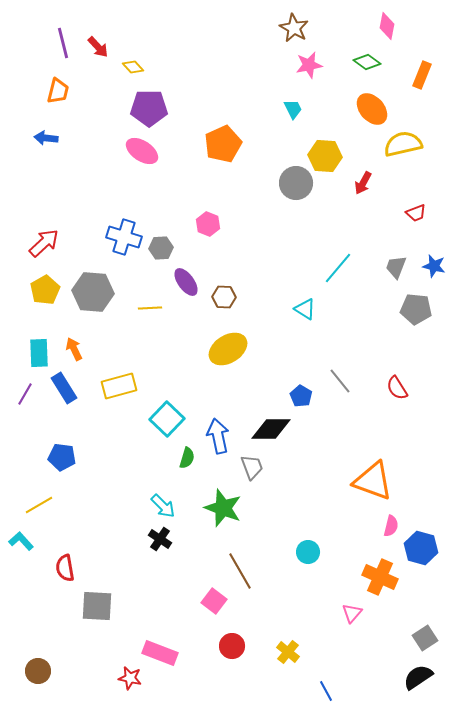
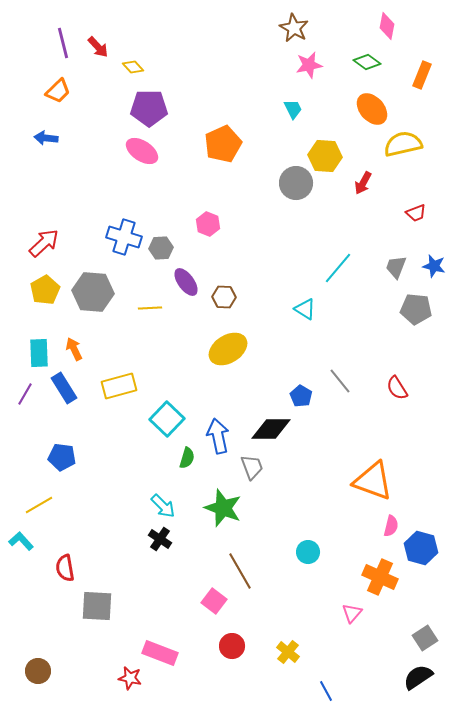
orange trapezoid at (58, 91): rotated 32 degrees clockwise
